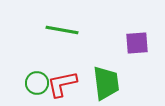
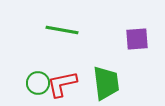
purple square: moved 4 px up
green circle: moved 1 px right
